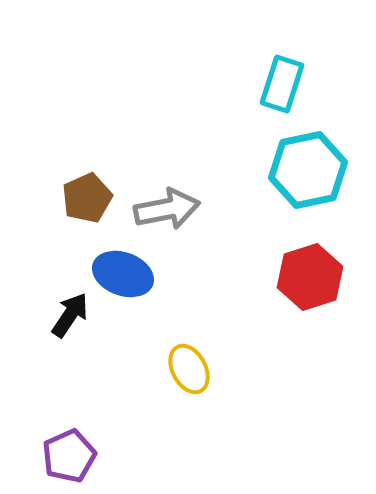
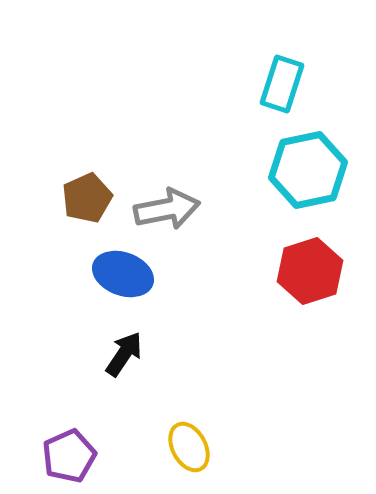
red hexagon: moved 6 px up
black arrow: moved 54 px right, 39 px down
yellow ellipse: moved 78 px down
